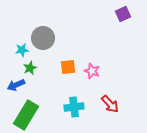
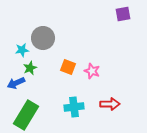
purple square: rotated 14 degrees clockwise
orange square: rotated 28 degrees clockwise
blue arrow: moved 2 px up
red arrow: rotated 48 degrees counterclockwise
